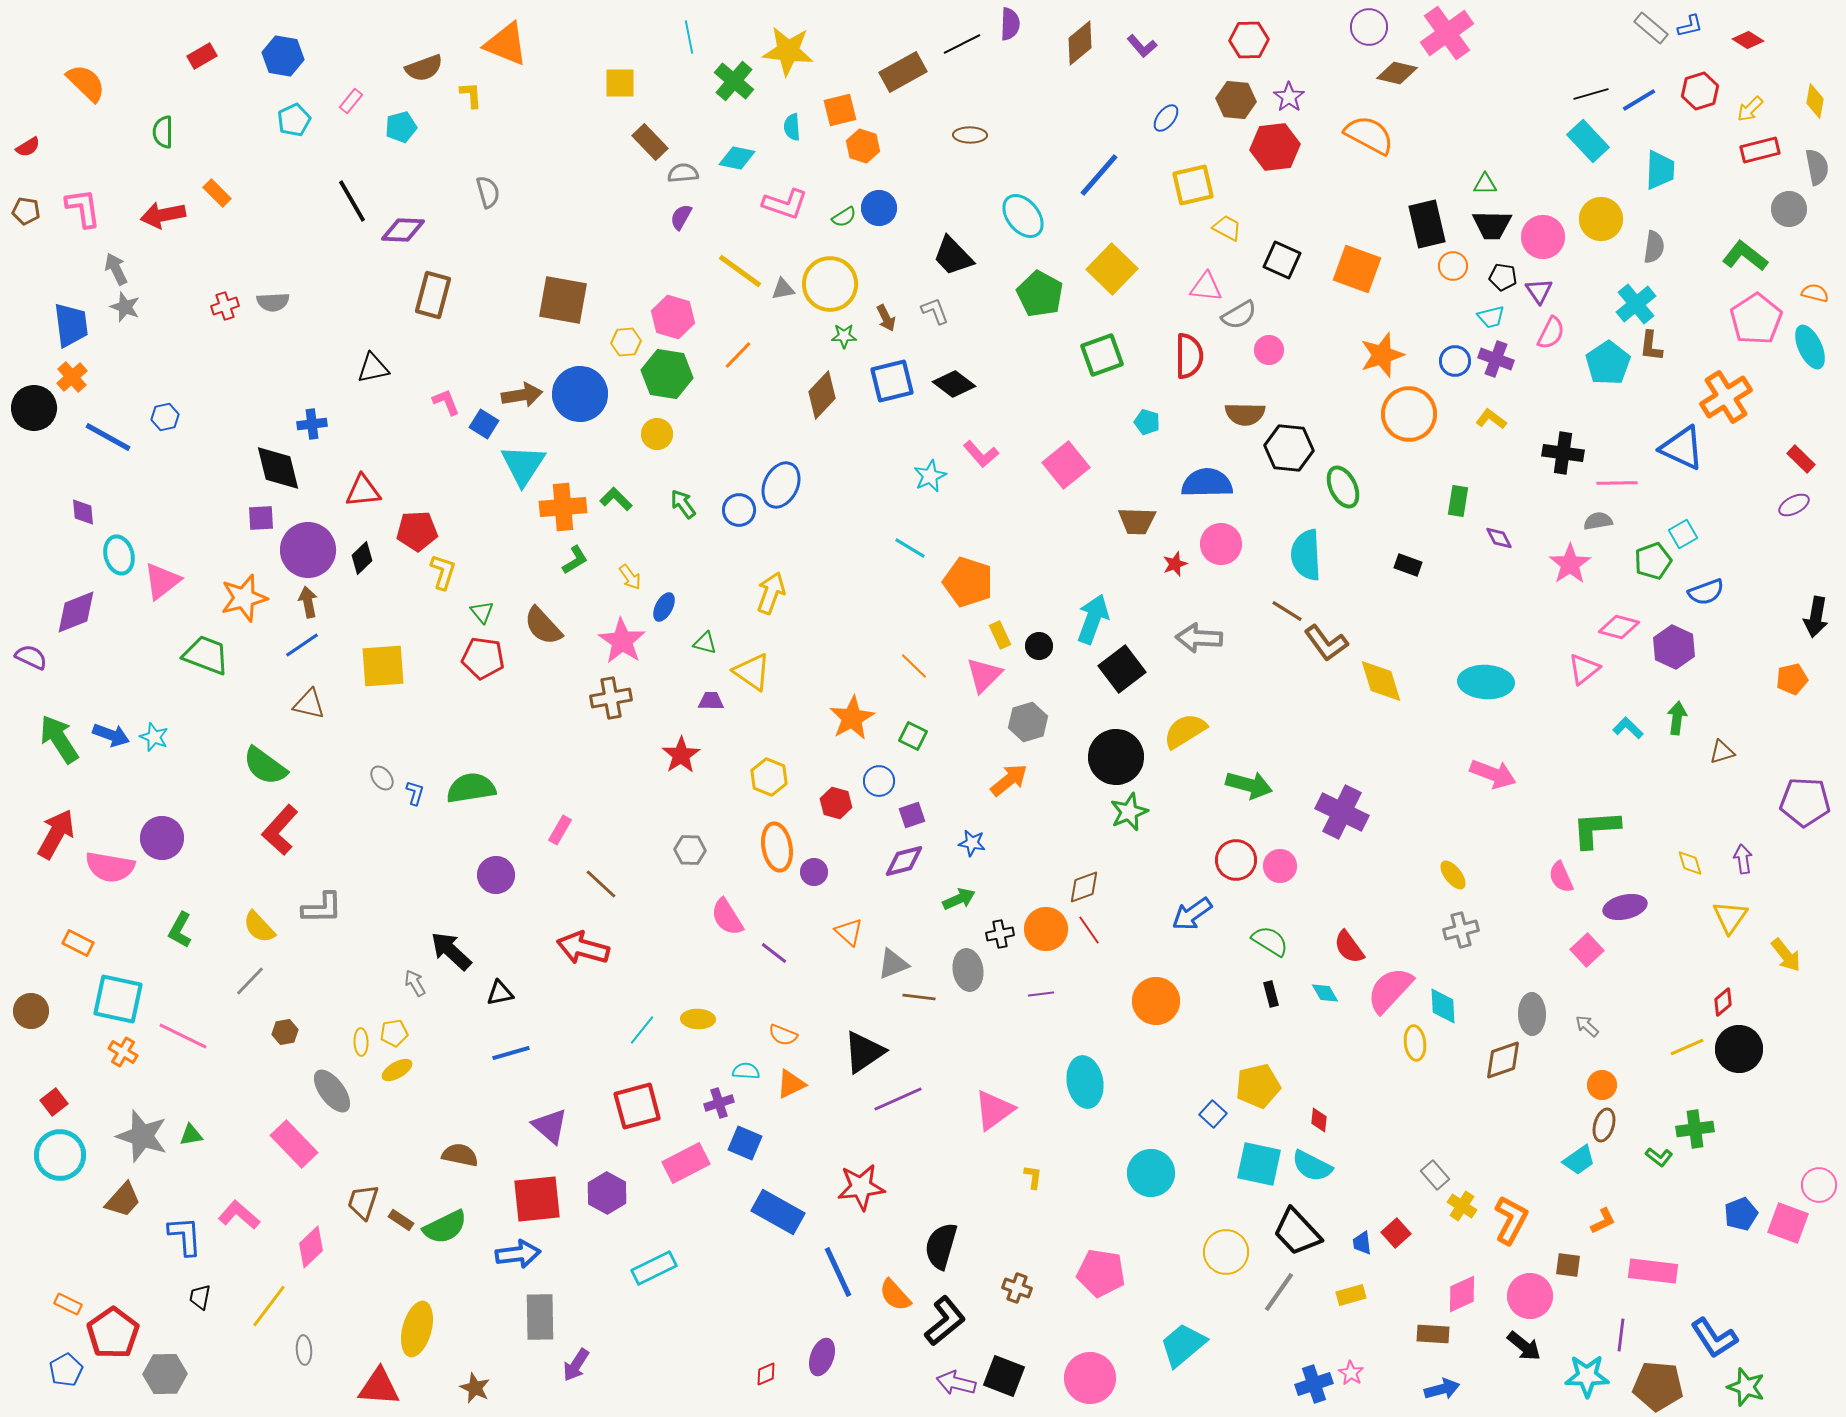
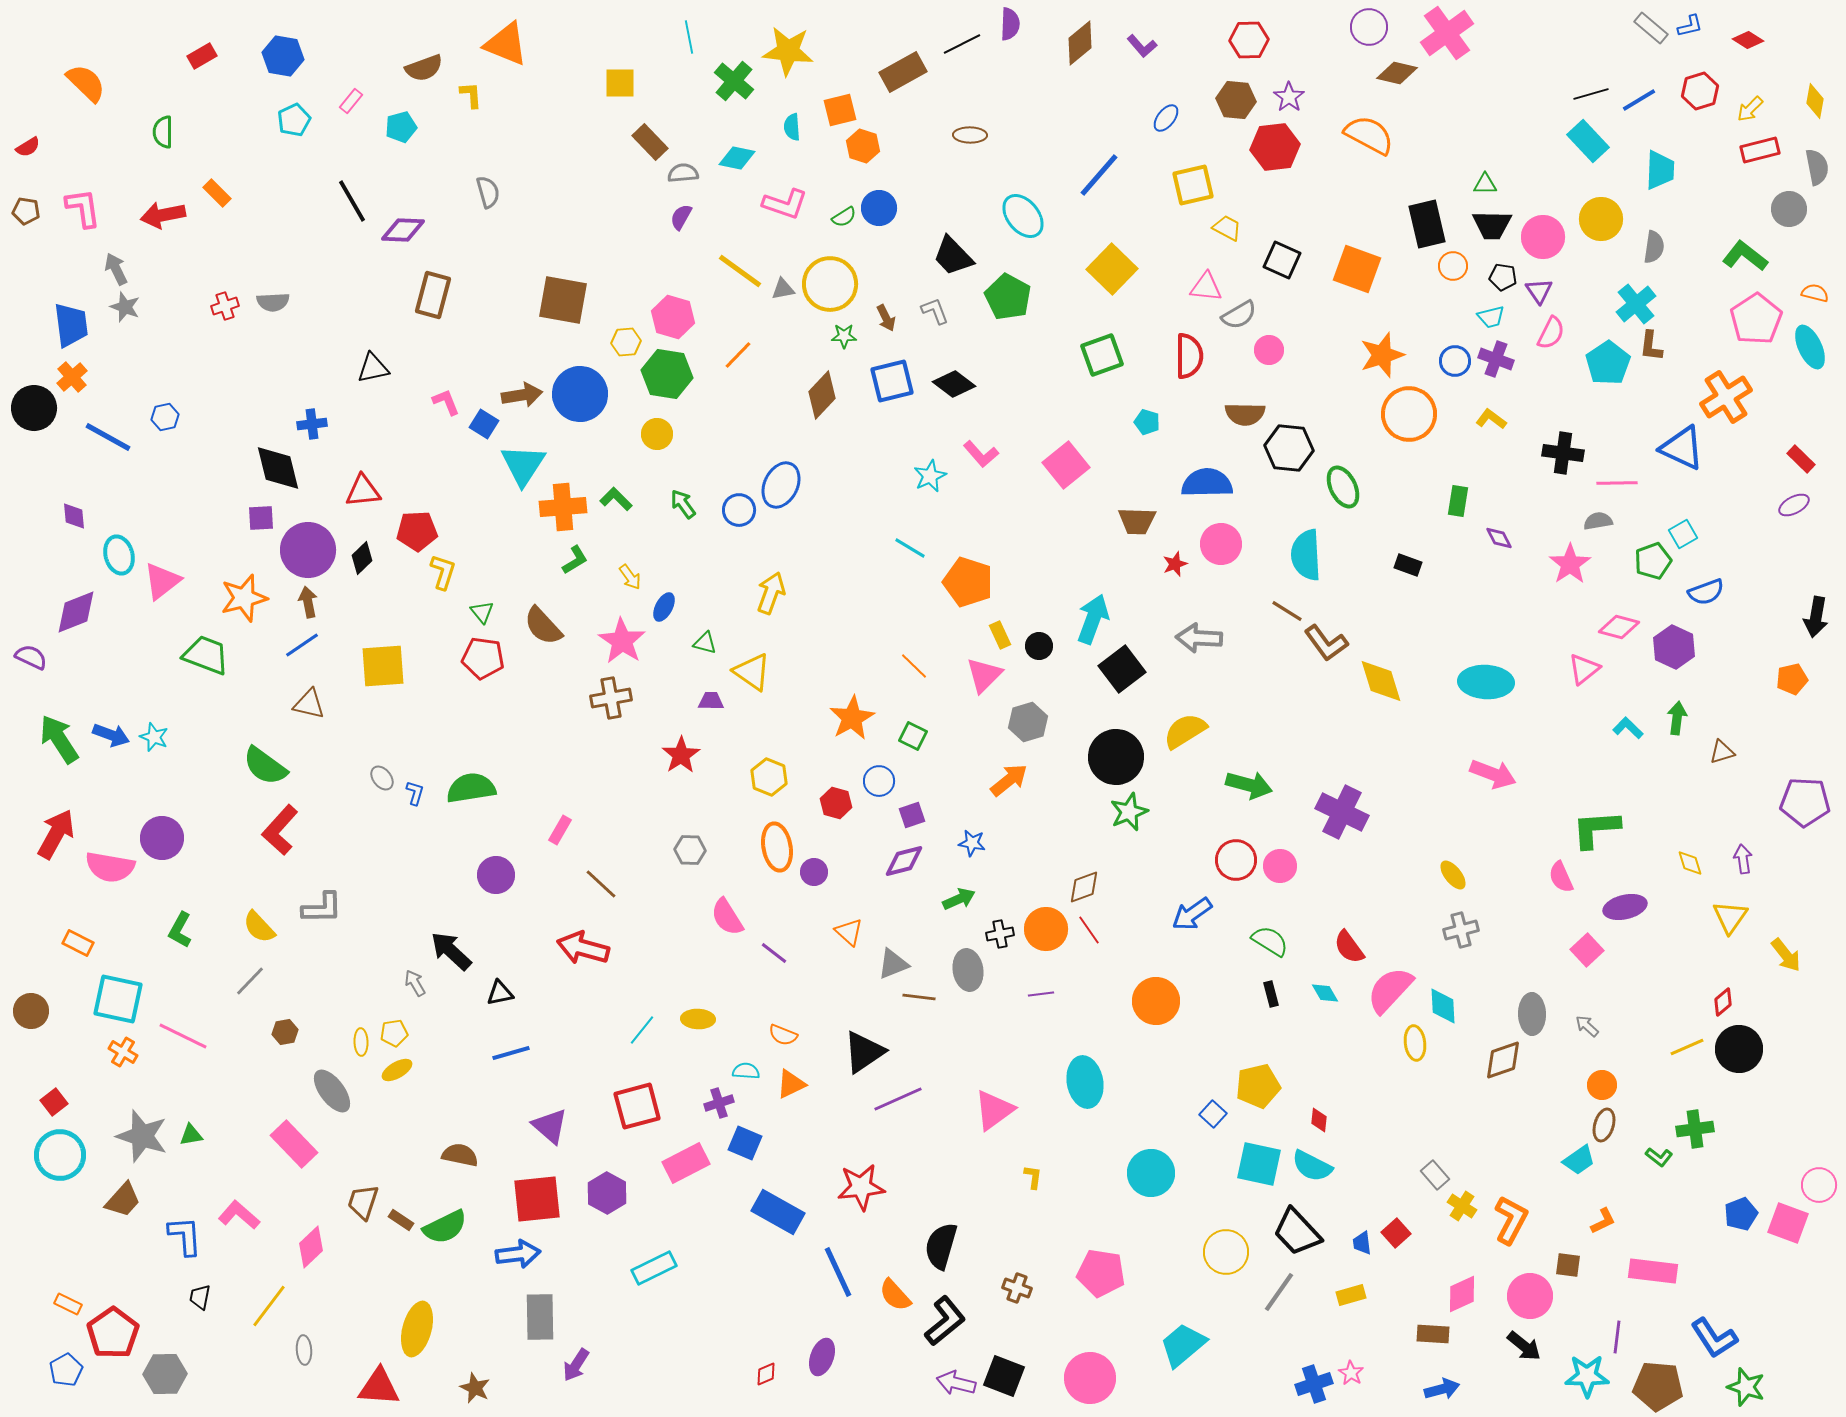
green pentagon at (1040, 294): moved 32 px left, 3 px down
purple diamond at (83, 512): moved 9 px left, 4 px down
purple line at (1621, 1335): moved 4 px left, 2 px down
